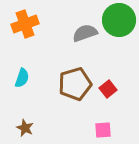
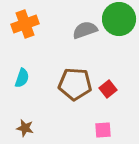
green circle: moved 1 px up
gray semicircle: moved 3 px up
brown pentagon: rotated 20 degrees clockwise
brown star: rotated 12 degrees counterclockwise
